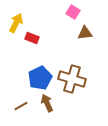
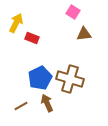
brown triangle: moved 1 px left, 1 px down
brown cross: moved 2 px left
